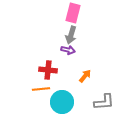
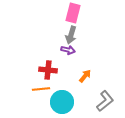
gray L-shape: moved 1 px right, 1 px up; rotated 35 degrees counterclockwise
